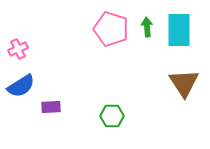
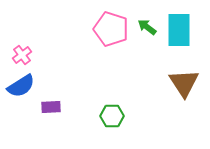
green arrow: rotated 48 degrees counterclockwise
pink cross: moved 4 px right, 6 px down; rotated 12 degrees counterclockwise
